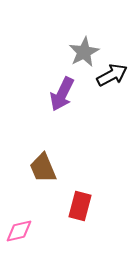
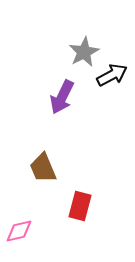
purple arrow: moved 3 px down
